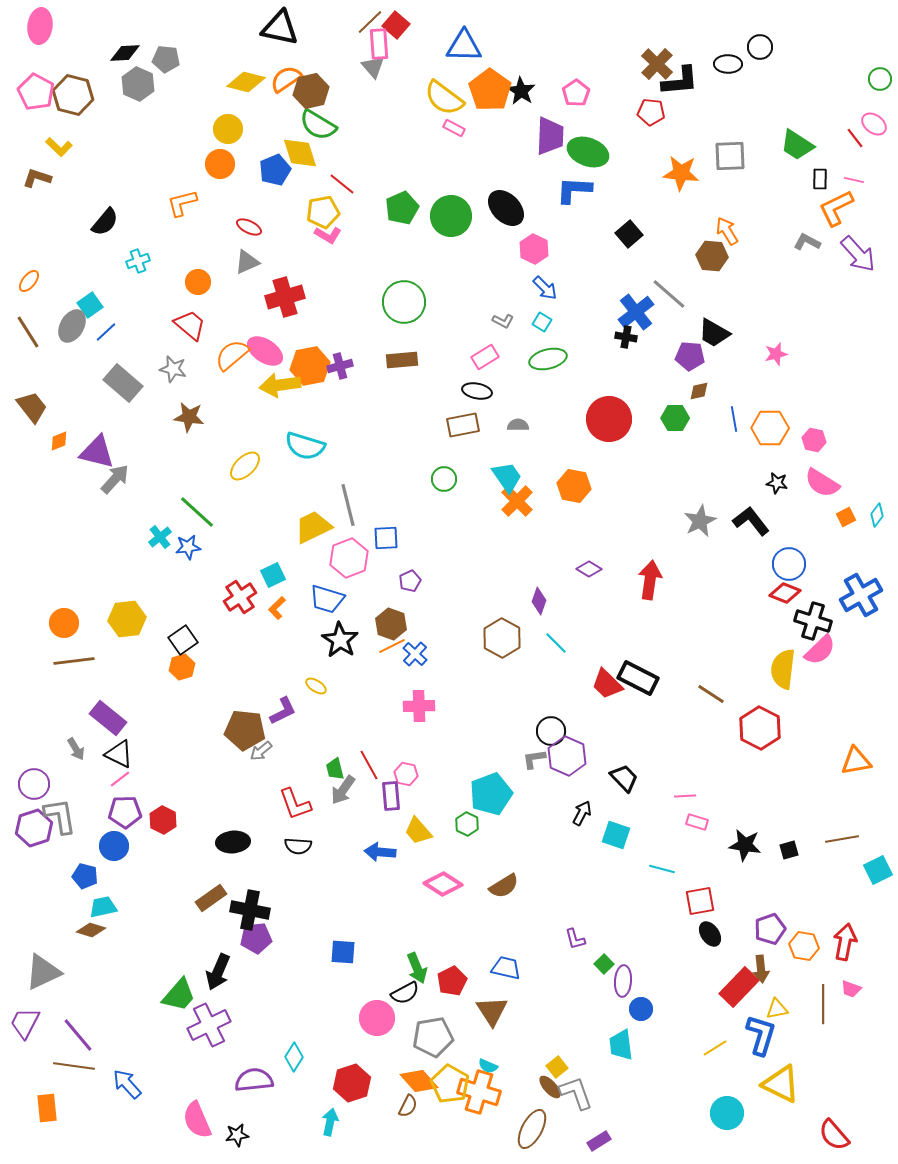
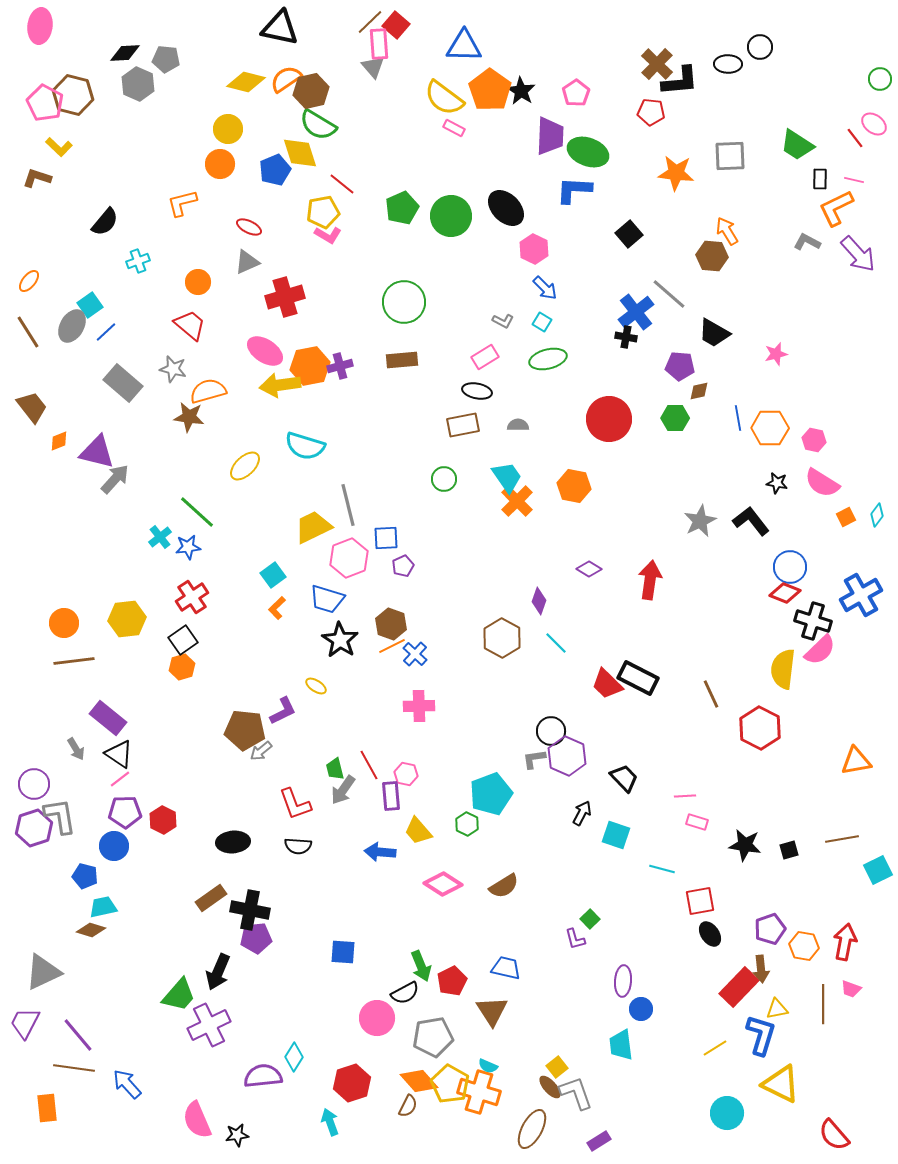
pink pentagon at (36, 92): moved 9 px right, 11 px down
orange star at (681, 173): moved 5 px left
orange semicircle at (232, 355): moved 24 px left, 36 px down; rotated 24 degrees clockwise
purple pentagon at (690, 356): moved 10 px left, 10 px down
blue line at (734, 419): moved 4 px right, 1 px up
blue circle at (789, 564): moved 1 px right, 3 px down
cyan square at (273, 575): rotated 10 degrees counterclockwise
purple pentagon at (410, 581): moved 7 px left, 15 px up
red cross at (240, 597): moved 48 px left
brown line at (711, 694): rotated 32 degrees clockwise
black triangle at (119, 754): rotated 8 degrees clockwise
green square at (604, 964): moved 14 px left, 45 px up
green arrow at (417, 968): moved 4 px right, 2 px up
brown line at (74, 1066): moved 2 px down
purple semicircle at (254, 1080): moved 9 px right, 4 px up
cyan arrow at (330, 1122): rotated 32 degrees counterclockwise
